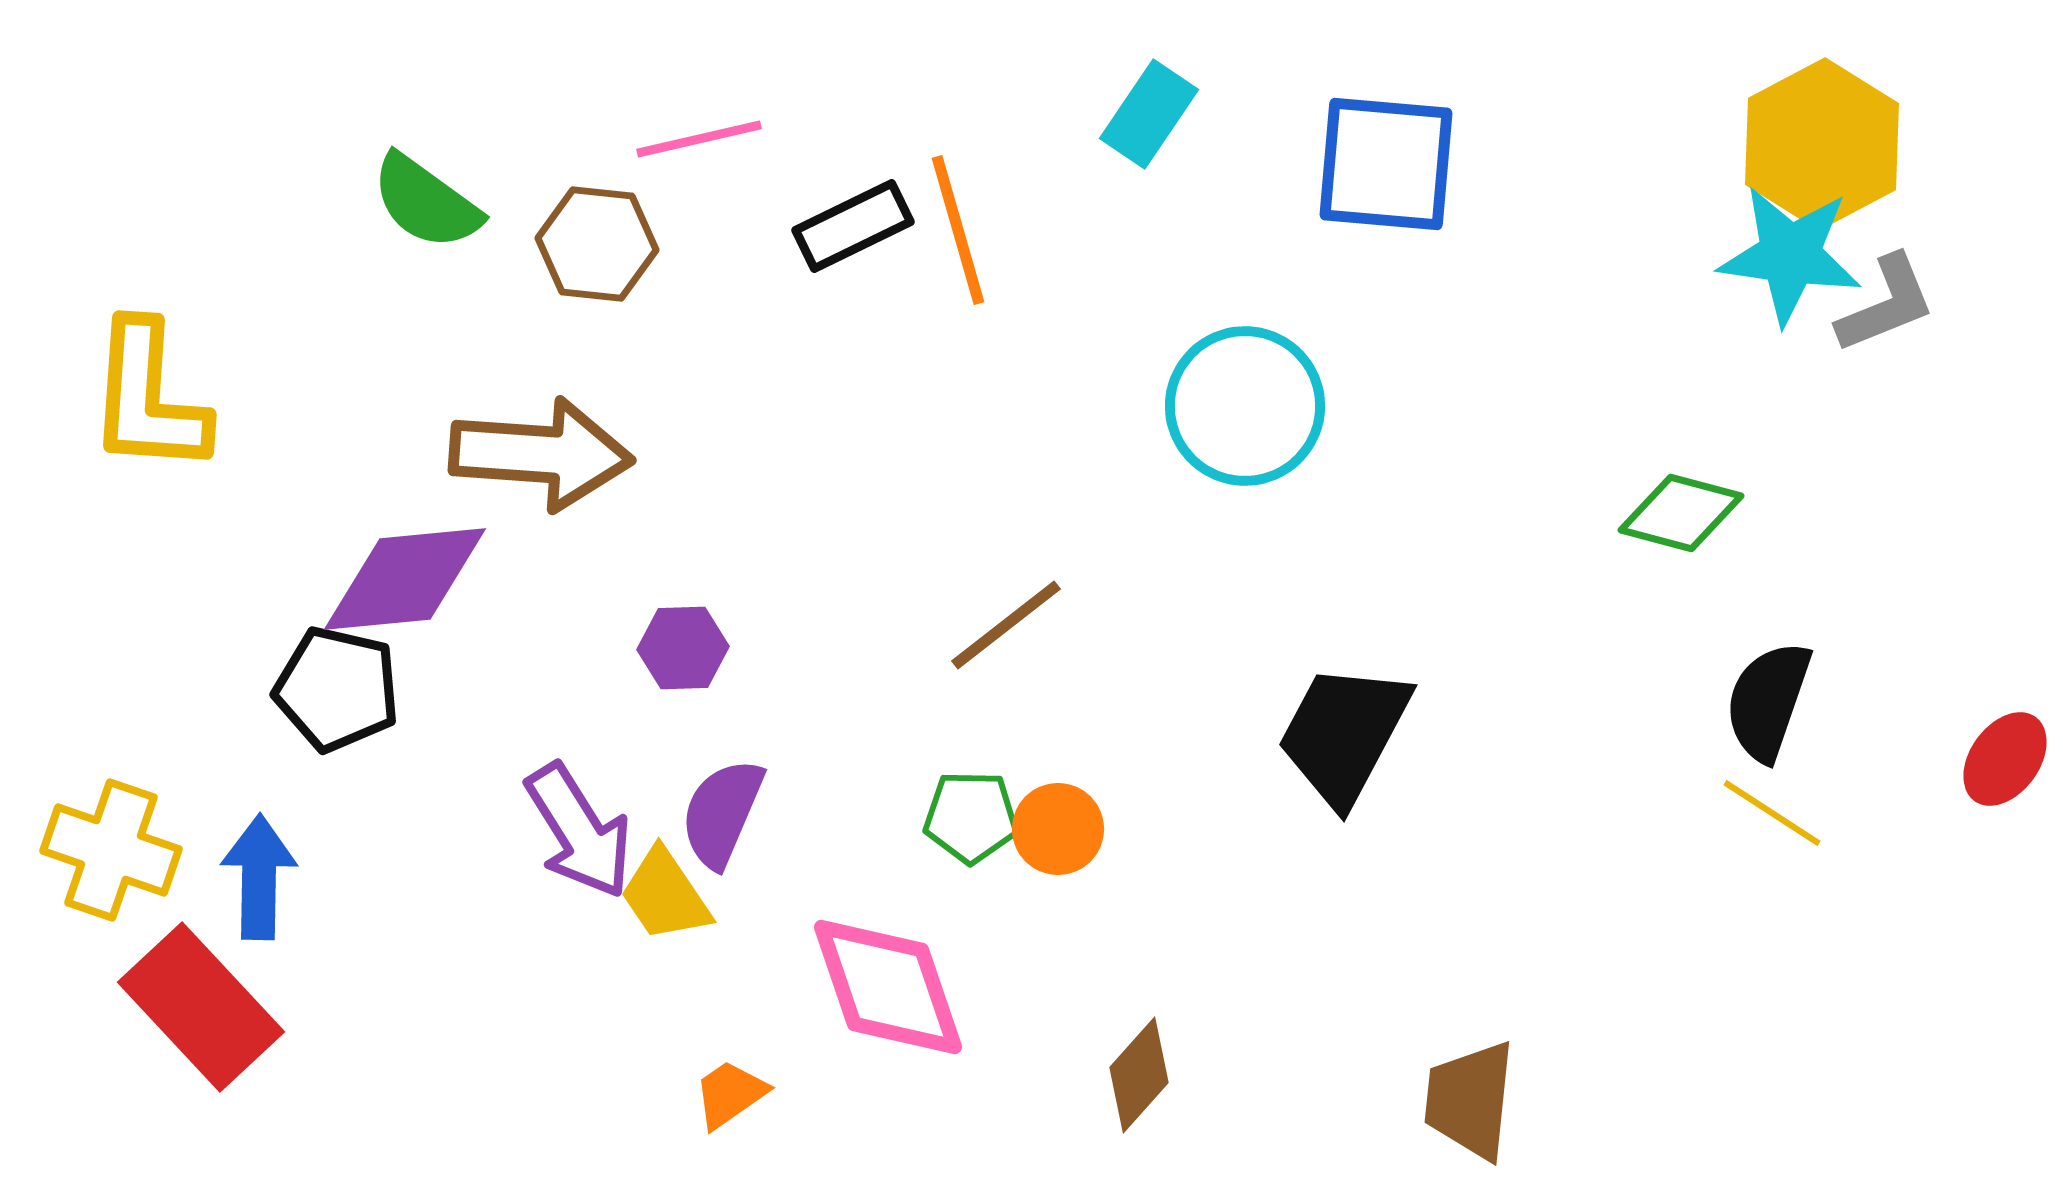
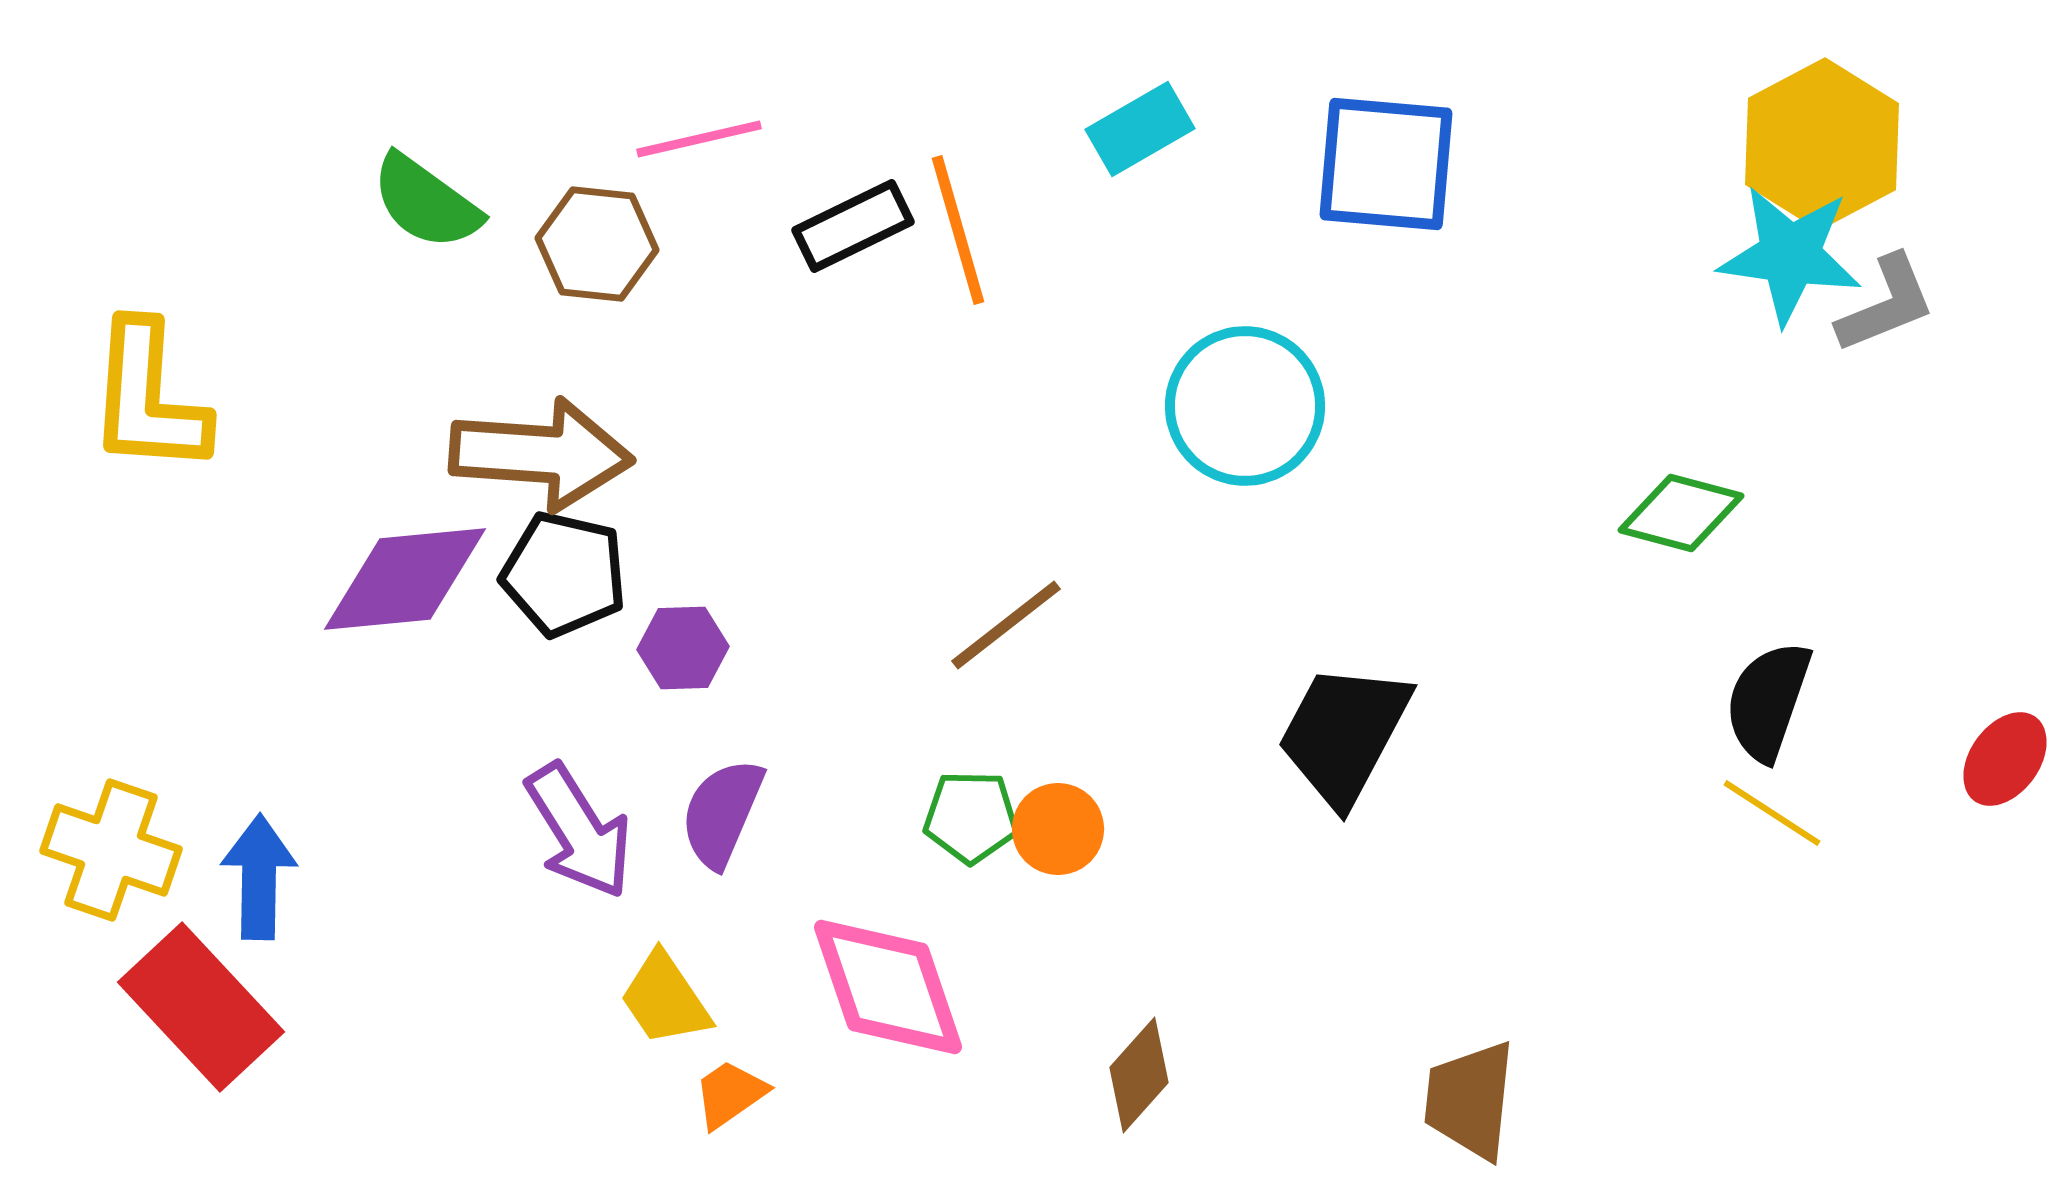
cyan rectangle: moved 9 px left, 15 px down; rotated 26 degrees clockwise
black pentagon: moved 227 px right, 115 px up
yellow trapezoid: moved 104 px down
